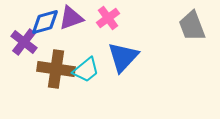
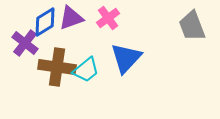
blue diamond: rotated 16 degrees counterclockwise
purple cross: moved 1 px right, 1 px down
blue triangle: moved 3 px right, 1 px down
brown cross: moved 1 px right, 2 px up
